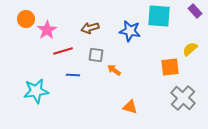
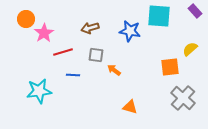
pink star: moved 3 px left, 3 px down
red line: moved 1 px down
cyan star: moved 3 px right
